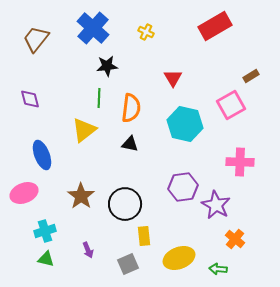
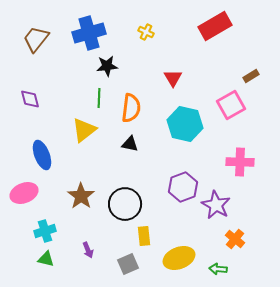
blue cross: moved 4 px left, 5 px down; rotated 32 degrees clockwise
purple hexagon: rotated 12 degrees counterclockwise
